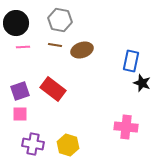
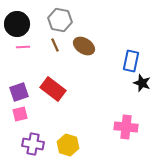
black circle: moved 1 px right, 1 px down
brown line: rotated 56 degrees clockwise
brown ellipse: moved 2 px right, 4 px up; rotated 50 degrees clockwise
purple square: moved 1 px left, 1 px down
pink square: rotated 14 degrees counterclockwise
